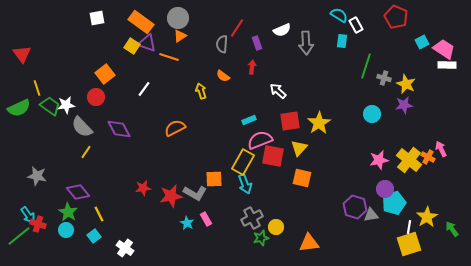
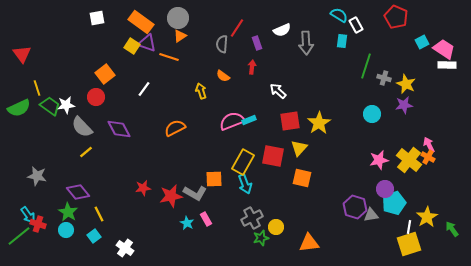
pink semicircle at (260, 140): moved 28 px left, 19 px up
pink arrow at (441, 149): moved 12 px left, 4 px up
yellow line at (86, 152): rotated 16 degrees clockwise
